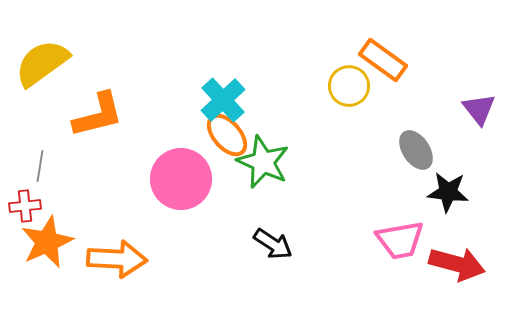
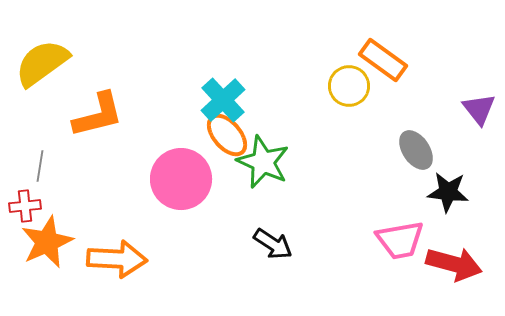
red arrow: moved 3 px left
